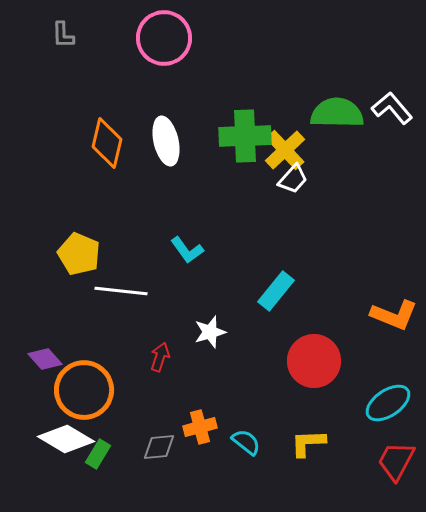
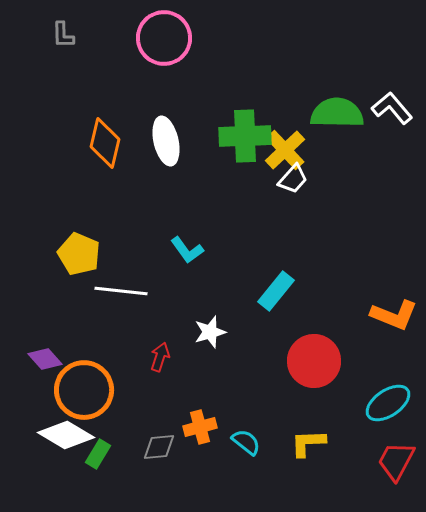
orange diamond: moved 2 px left
white diamond: moved 4 px up
